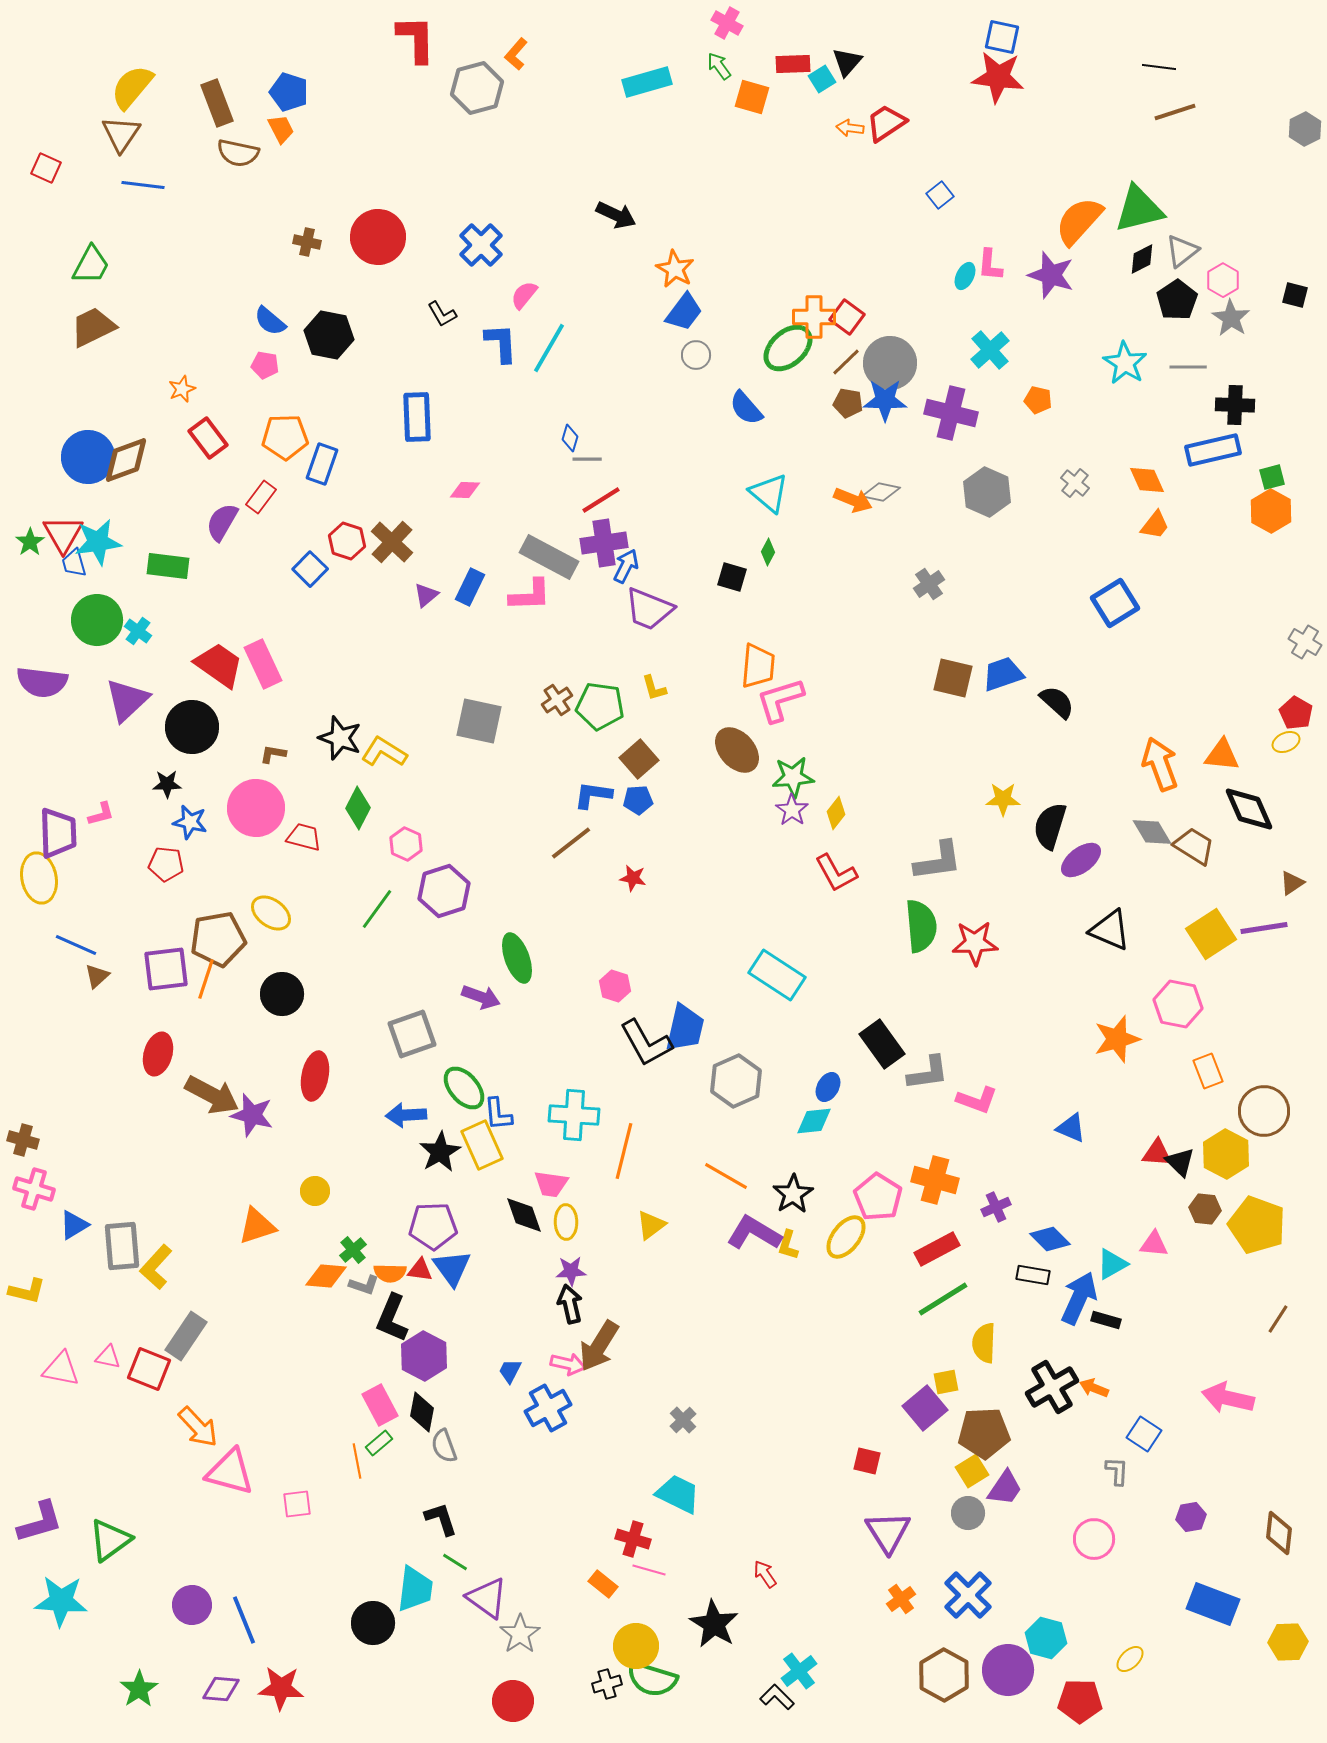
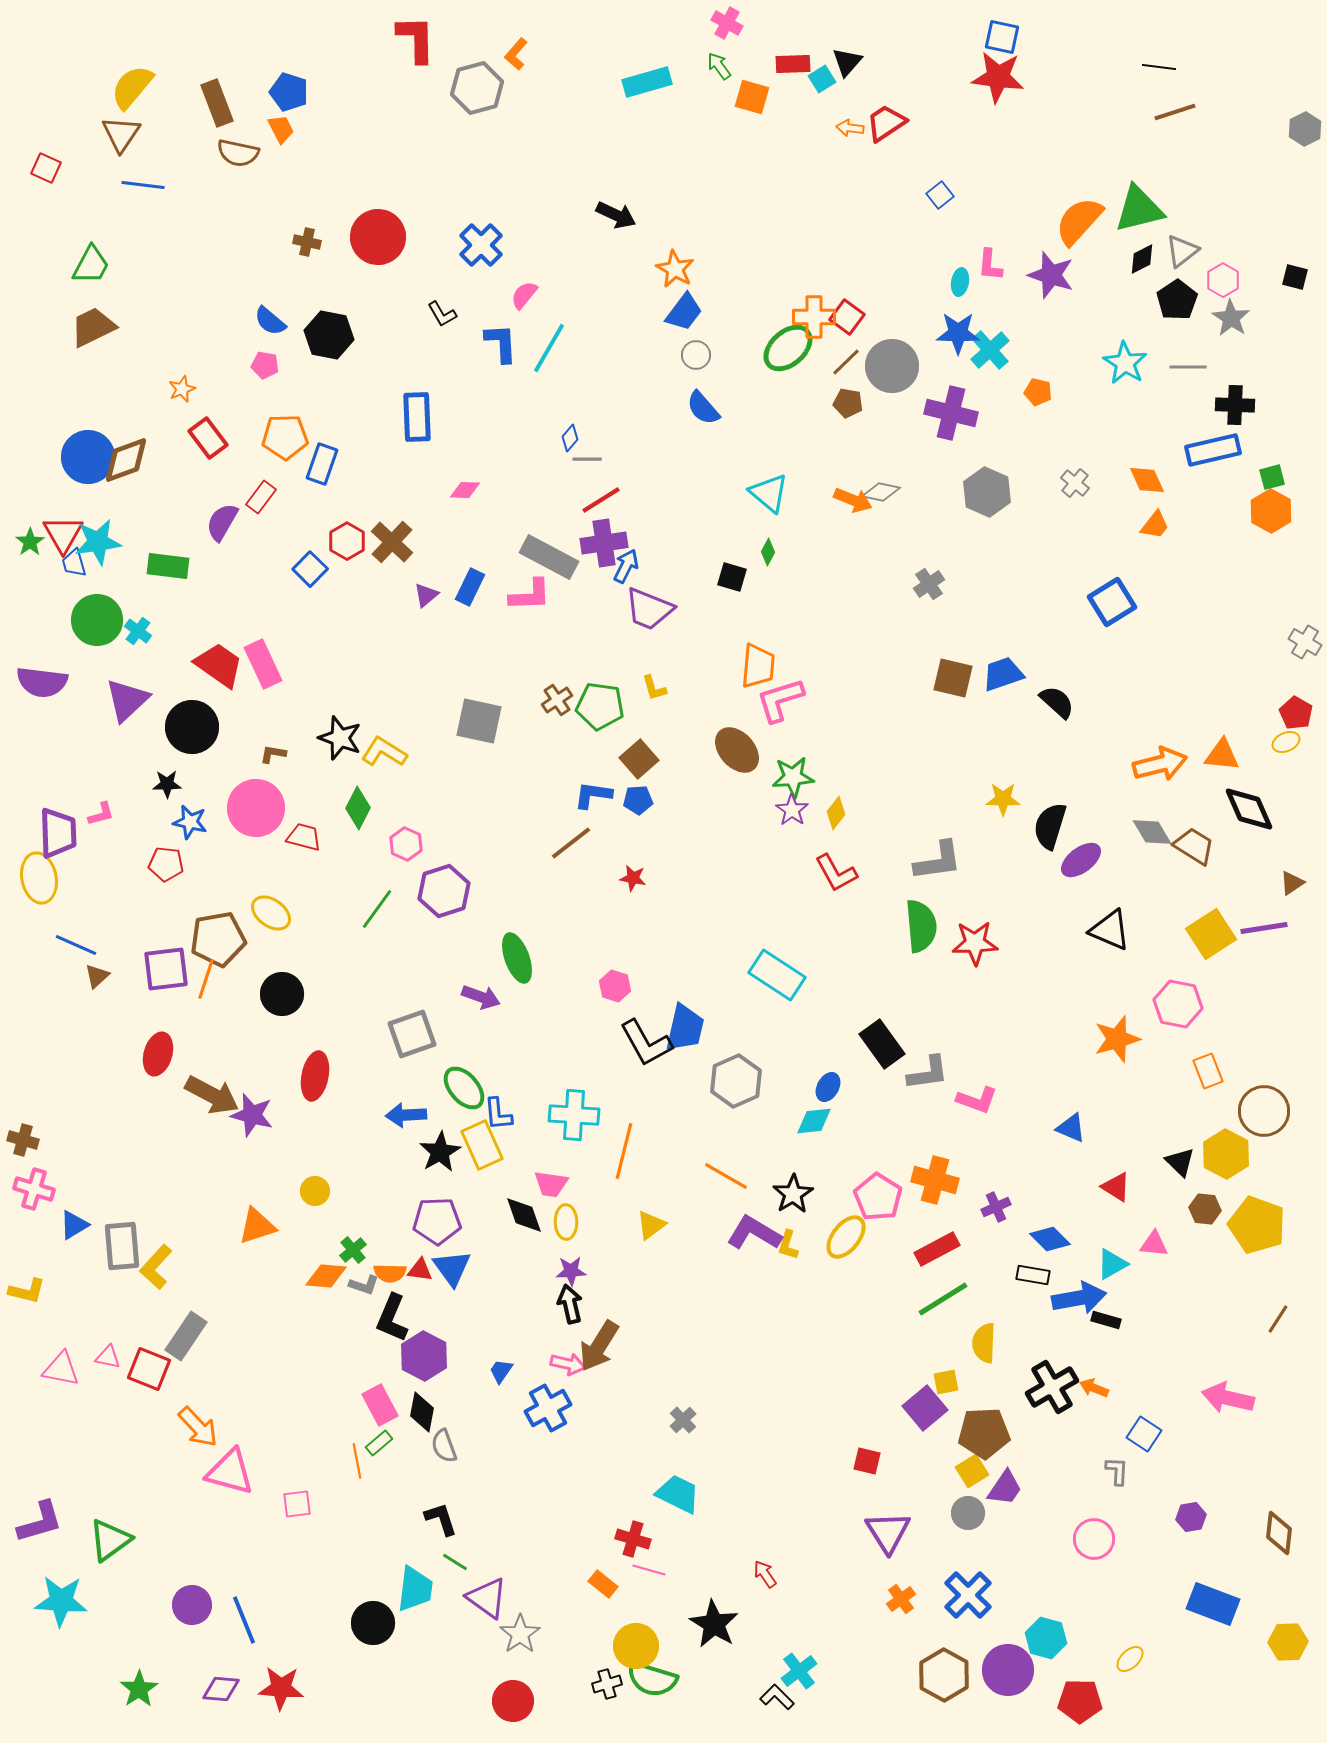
cyan ellipse at (965, 276): moved 5 px left, 6 px down; rotated 16 degrees counterclockwise
black square at (1295, 295): moved 18 px up
gray circle at (890, 363): moved 2 px right, 3 px down
blue star at (885, 400): moved 73 px right, 67 px up
orange pentagon at (1038, 400): moved 8 px up
blue semicircle at (746, 408): moved 43 px left
blue diamond at (570, 438): rotated 24 degrees clockwise
red hexagon at (347, 541): rotated 12 degrees clockwise
blue square at (1115, 603): moved 3 px left, 1 px up
orange arrow at (1160, 764): rotated 96 degrees clockwise
red triangle at (1157, 1153): moved 41 px left, 34 px down; rotated 28 degrees clockwise
purple pentagon at (433, 1226): moved 4 px right, 5 px up
blue arrow at (1079, 1298): rotated 56 degrees clockwise
blue trapezoid at (510, 1371): moved 9 px left; rotated 8 degrees clockwise
